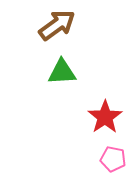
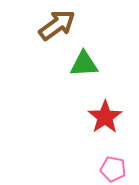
green triangle: moved 22 px right, 8 px up
pink pentagon: moved 10 px down
